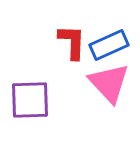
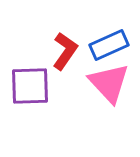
red L-shape: moved 7 px left, 9 px down; rotated 33 degrees clockwise
purple square: moved 14 px up
